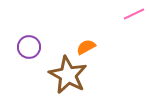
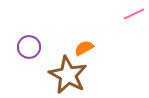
orange semicircle: moved 2 px left, 1 px down
